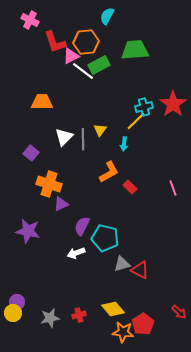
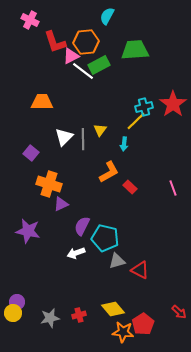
gray triangle: moved 5 px left, 3 px up
